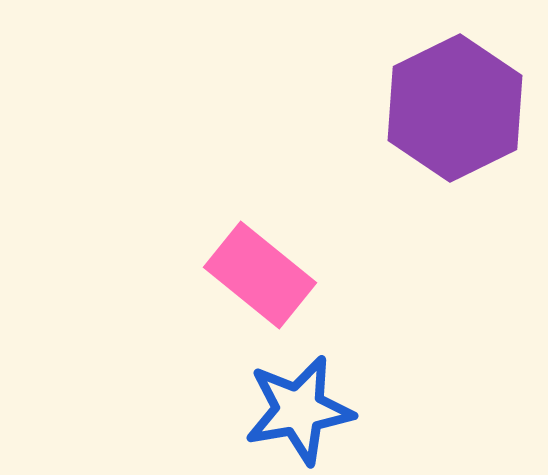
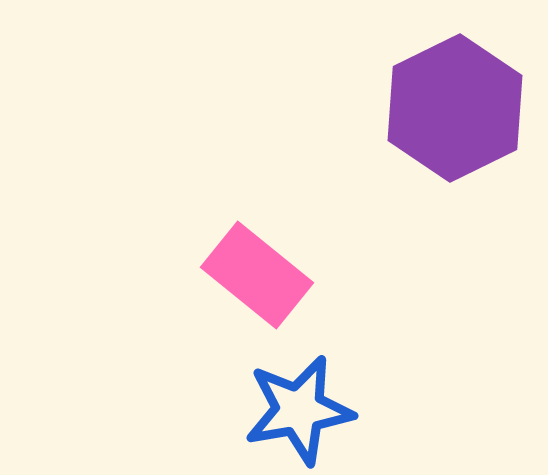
pink rectangle: moved 3 px left
